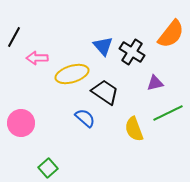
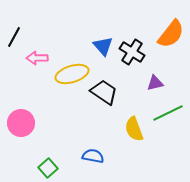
black trapezoid: moved 1 px left
blue semicircle: moved 8 px right, 38 px down; rotated 30 degrees counterclockwise
